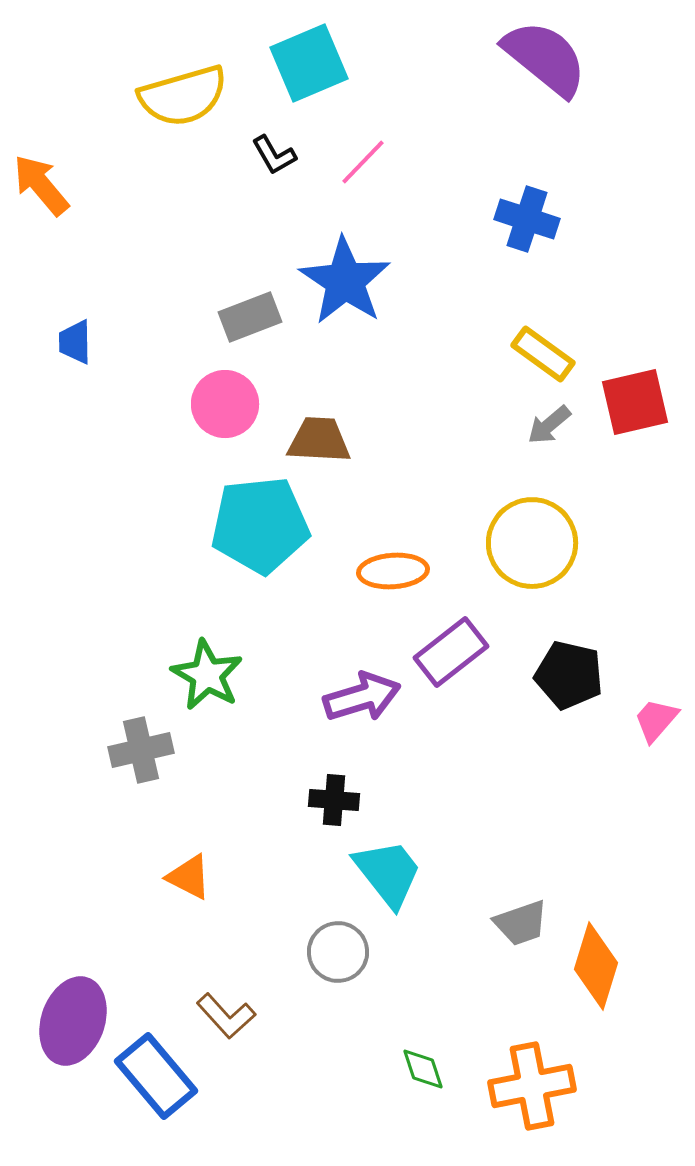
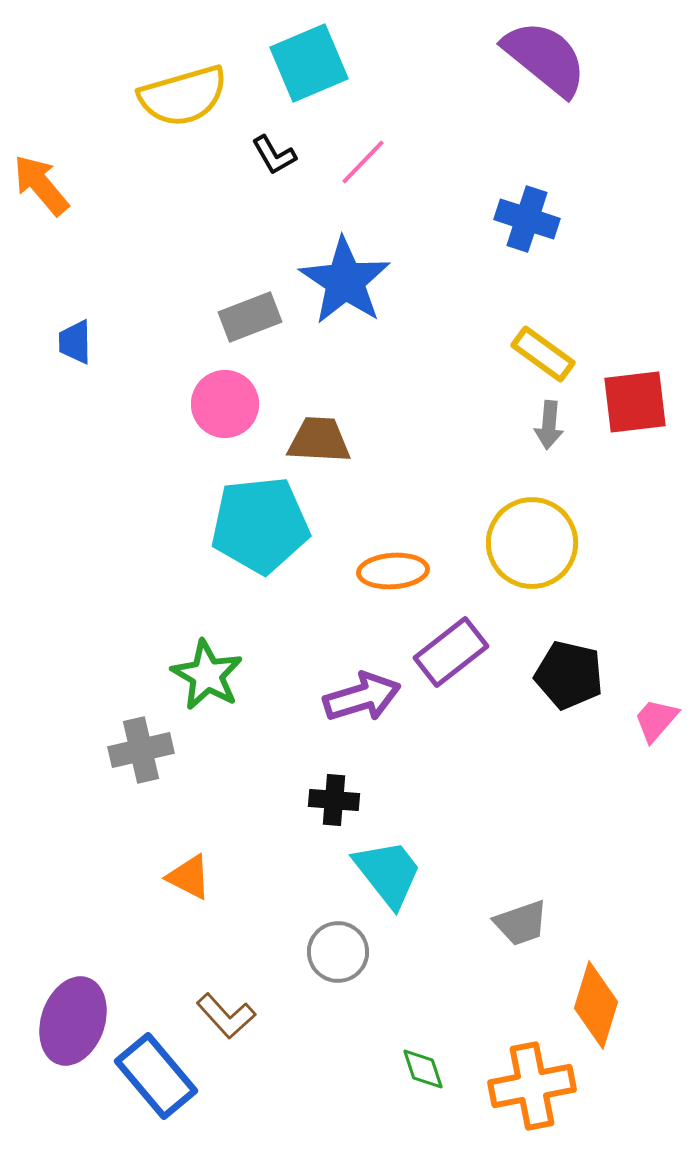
red square: rotated 6 degrees clockwise
gray arrow: rotated 45 degrees counterclockwise
orange diamond: moved 39 px down
